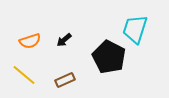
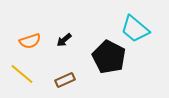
cyan trapezoid: rotated 68 degrees counterclockwise
yellow line: moved 2 px left, 1 px up
